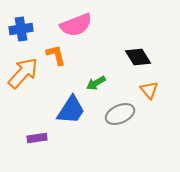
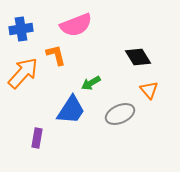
green arrow: moved 5 px left
purple rectangle: rotated 72 degrees counterclockwise
